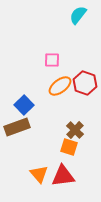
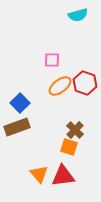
cyan semicircle: rotated 144 degrees counterclockwise
blue square: moved 4 px left, 2 px up
